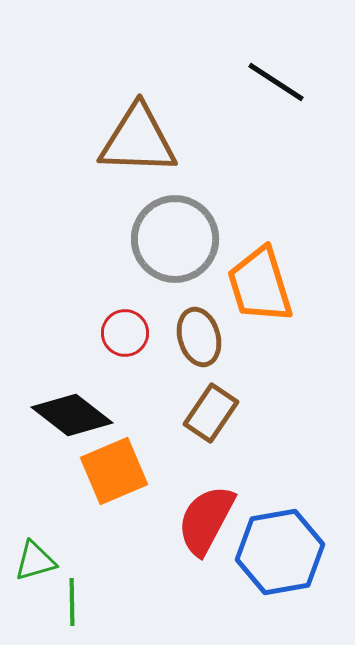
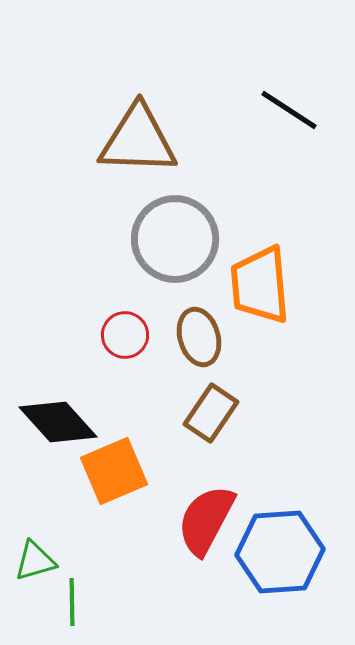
black line: moved 13 px right, 28 px down
orange trapezoid: rotated 12 degrees clockwise
red circle: moved 2 px down
black diamond: moved 14 px left, 7 px down; rotated 10 degrees clockwise
blue hexagon: rotated 6 degrees clockwise
